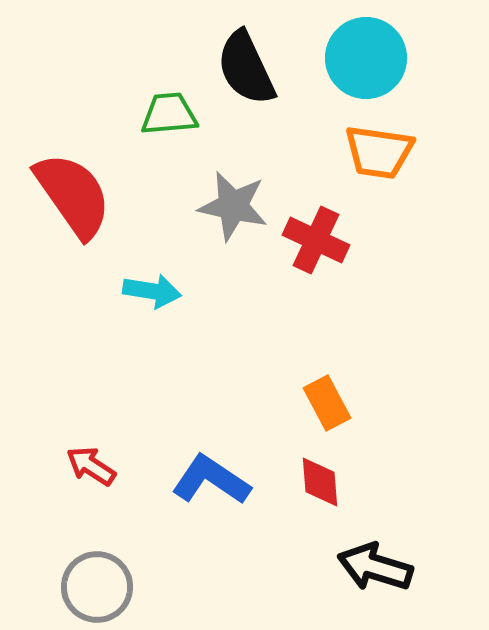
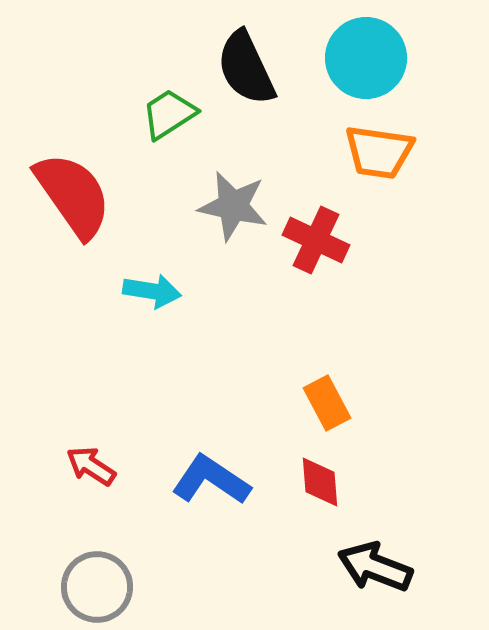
green trapezoid: rotated 28 degrees counterclockwise
black arrow: rotated 4 degrees clockwise
